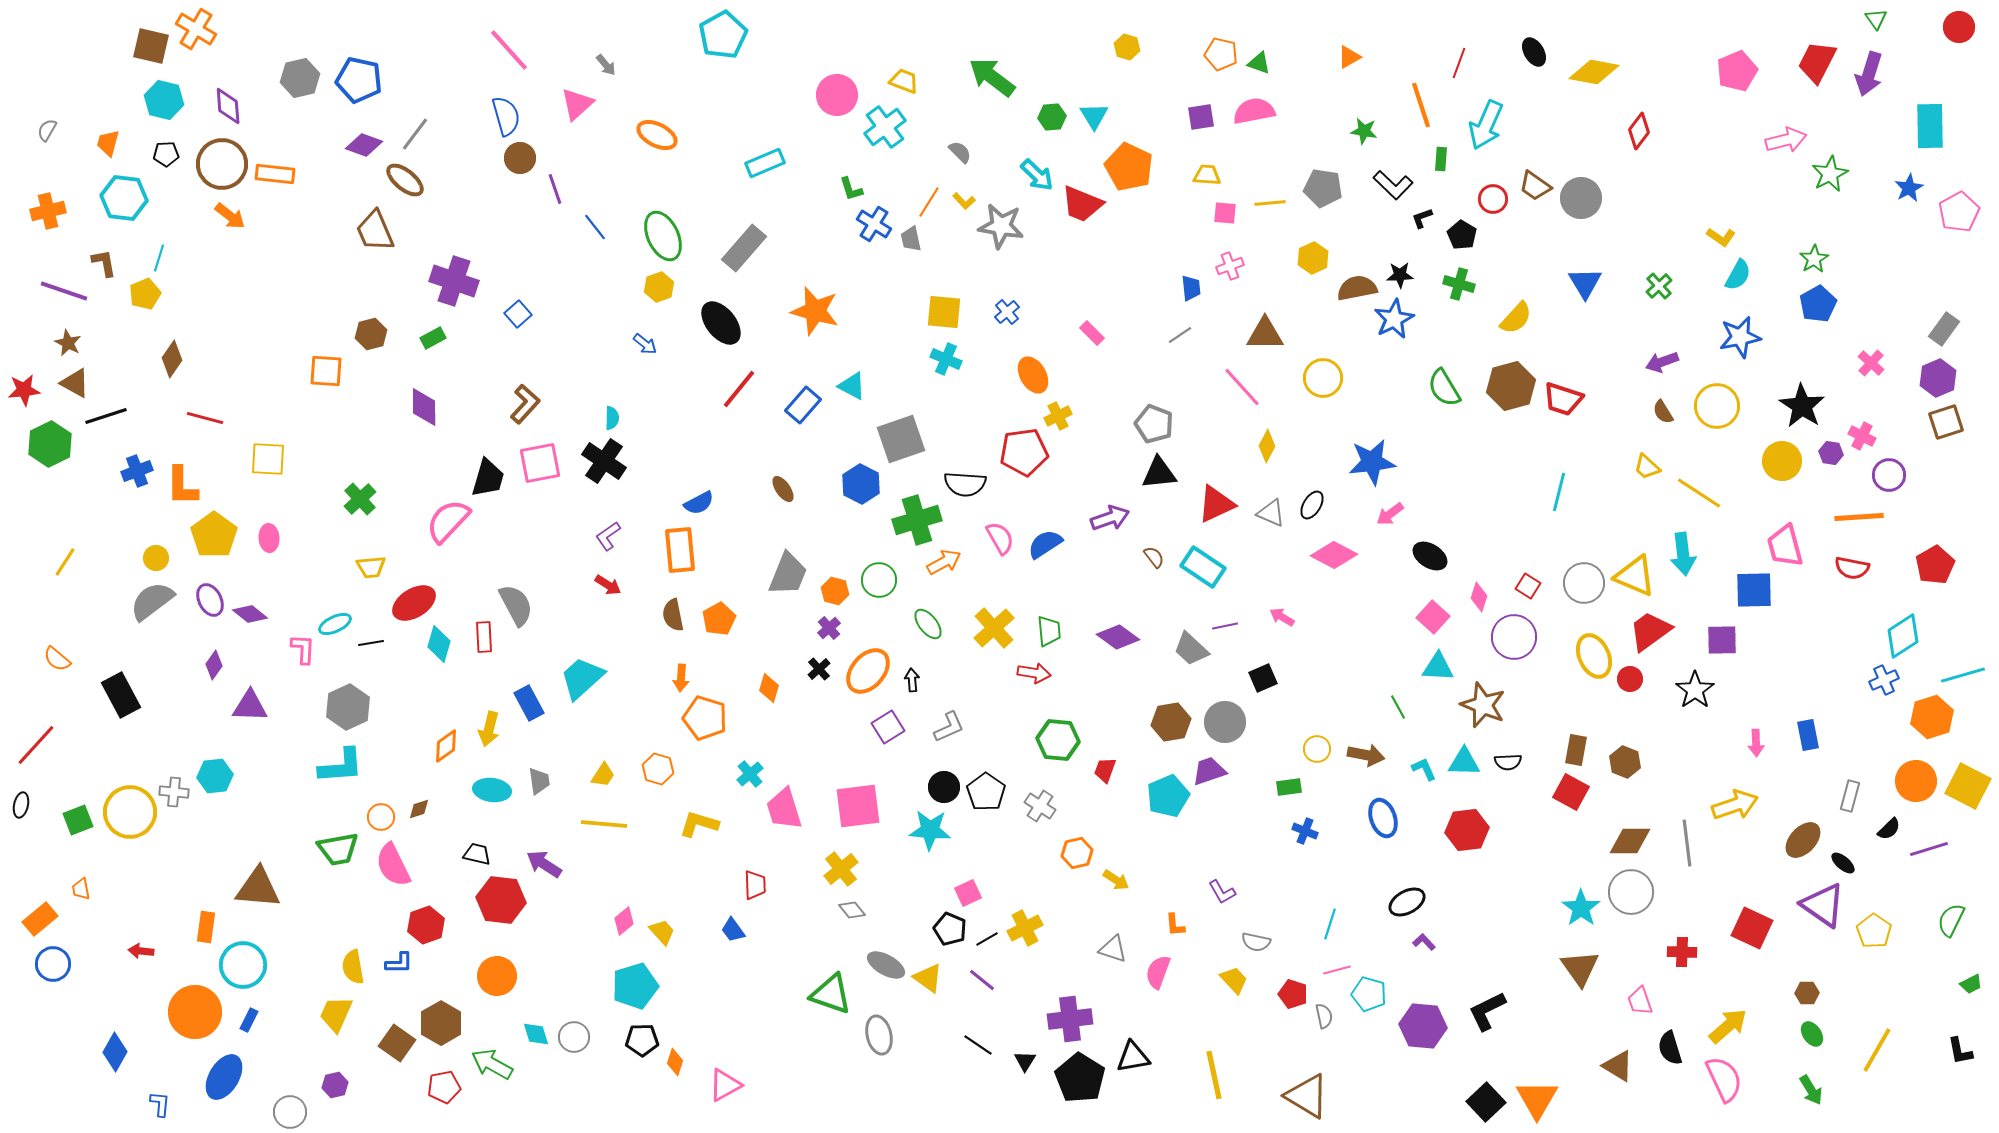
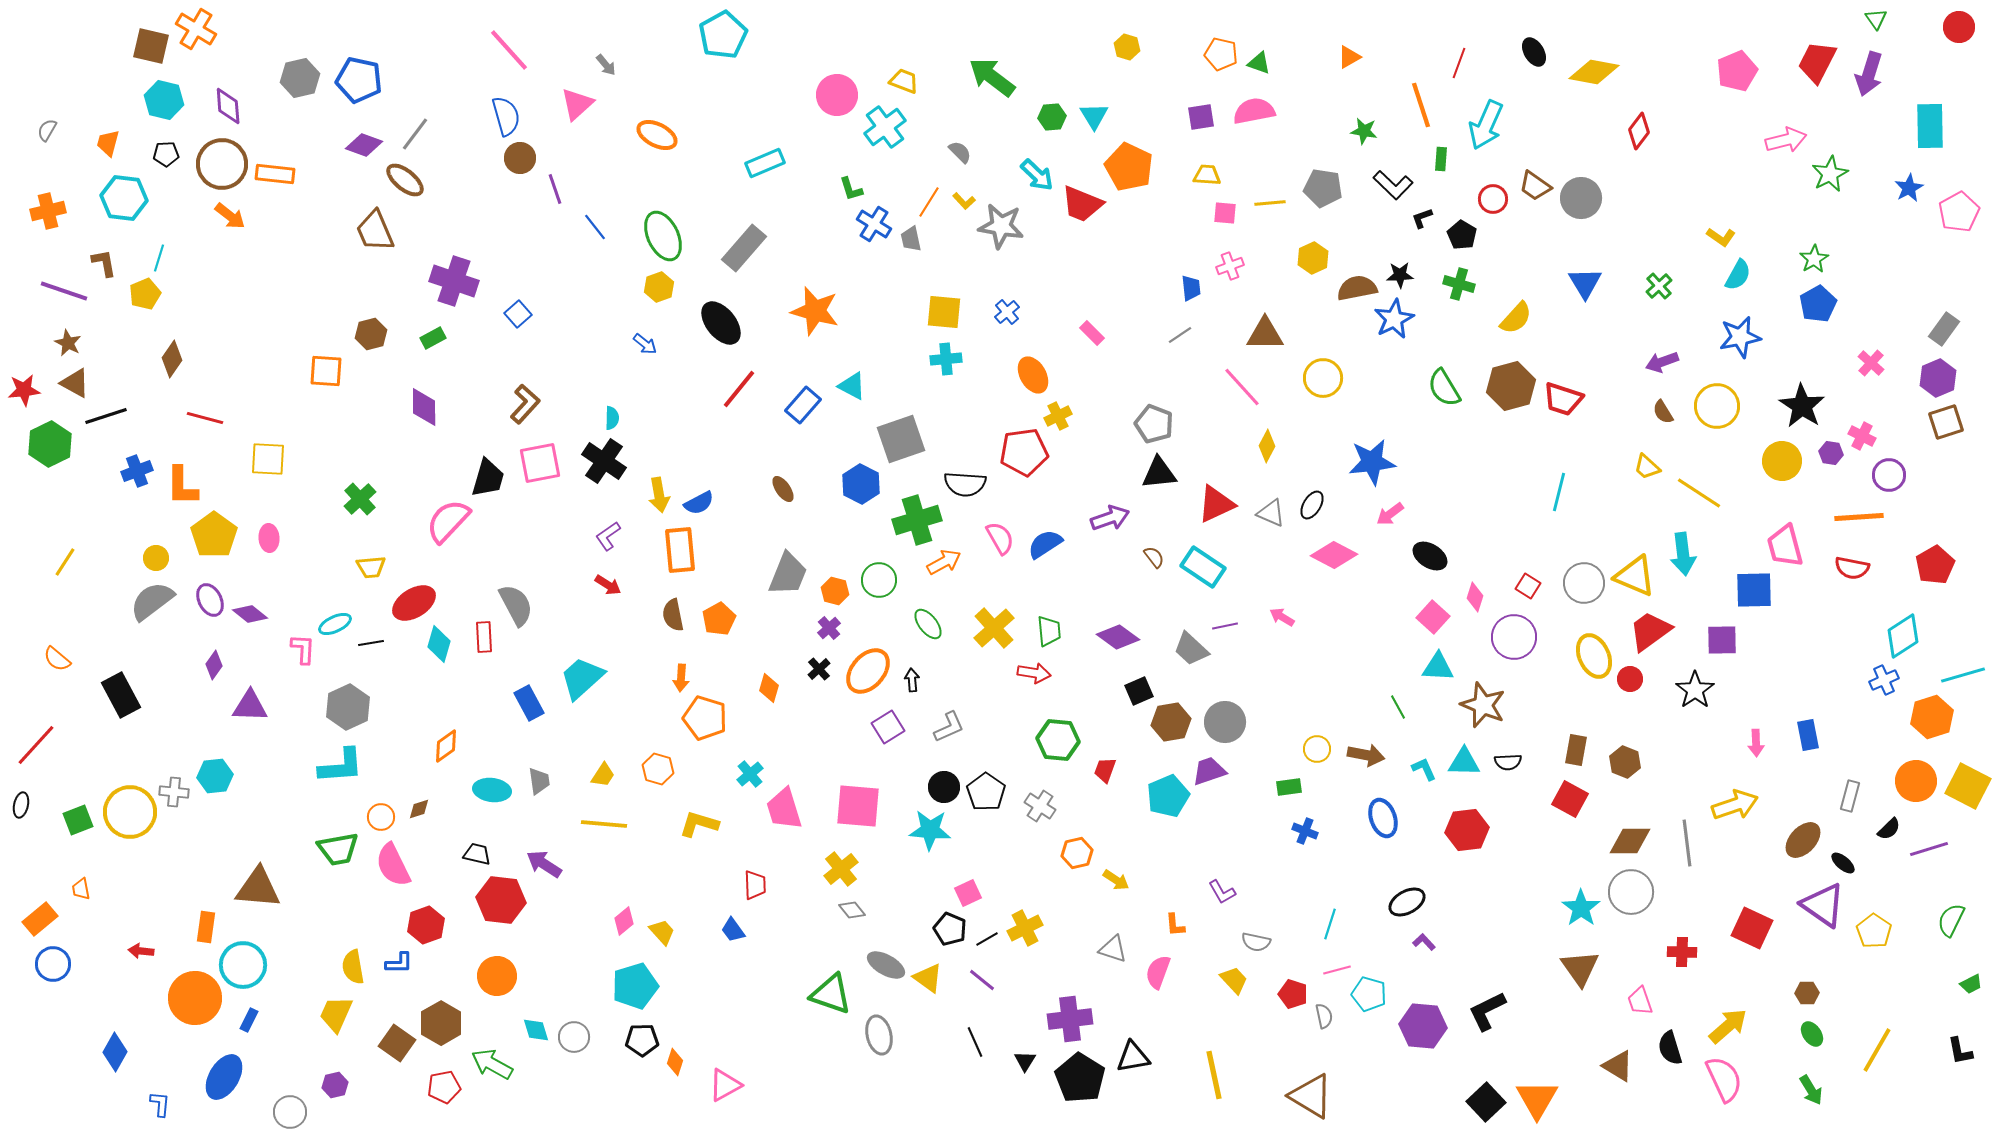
cyan cross at (946, 359): rotated 28 degrees counterclockwise
pink diamond at (1479, 597): moved 4 px left
black square at (1263, 678): moved 124 px left, 13 px down
yellow arrow at (489, 729): moved 170 px right, 234 px up; rotated 24 degrees counterclockwise
red square at (1571, 792): moved 1 px left, 7 px down
pink square at (858, 806): rotated 12 degrees clockwise
orange circle at (195, 1012): moved 14 px up
cyan diamond at (536, 1034): moved 4 px up
black line at (978, 1045): moved 3 px left, 3 px up; rotated 32 degrees clockwise
brown triangle at (1307, 1096): moved 4 px right
